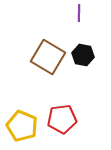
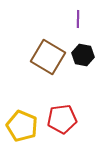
purple line: moved 1 px left, 6 px down
